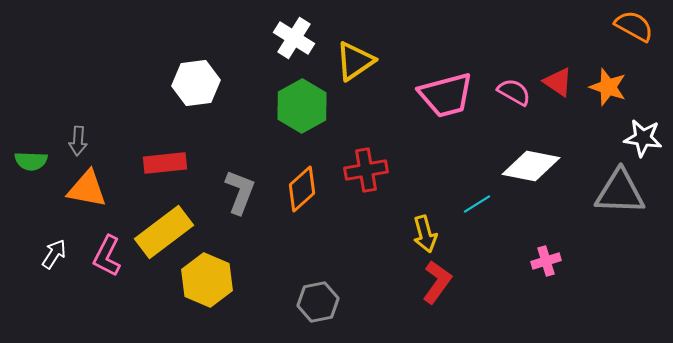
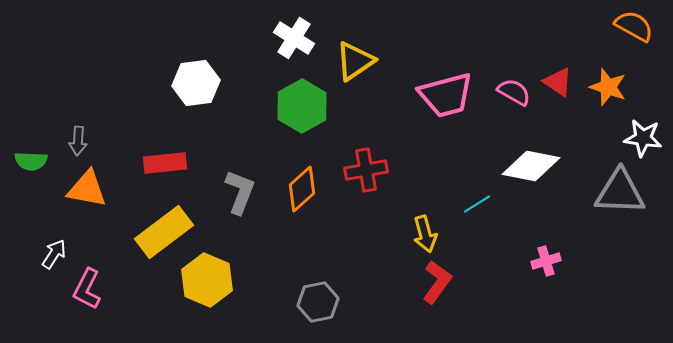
pink L-shape: moved 20 px left, 33 px down
